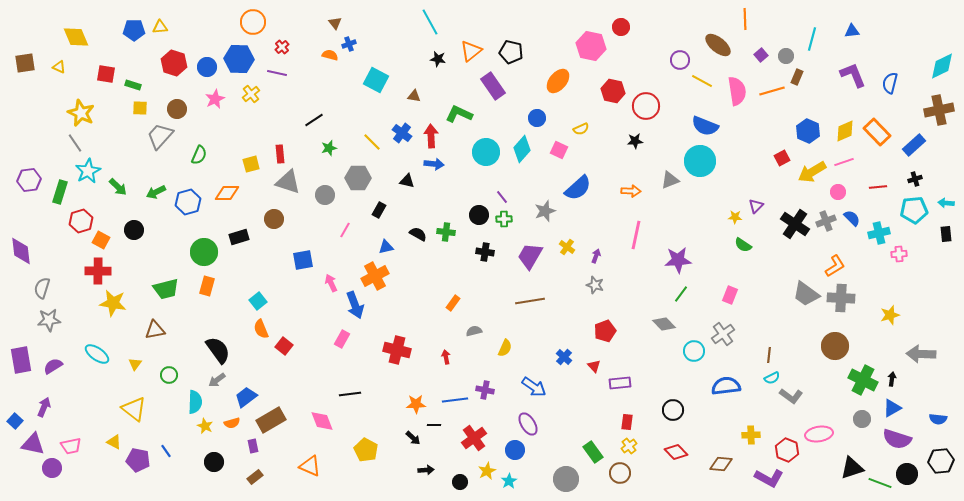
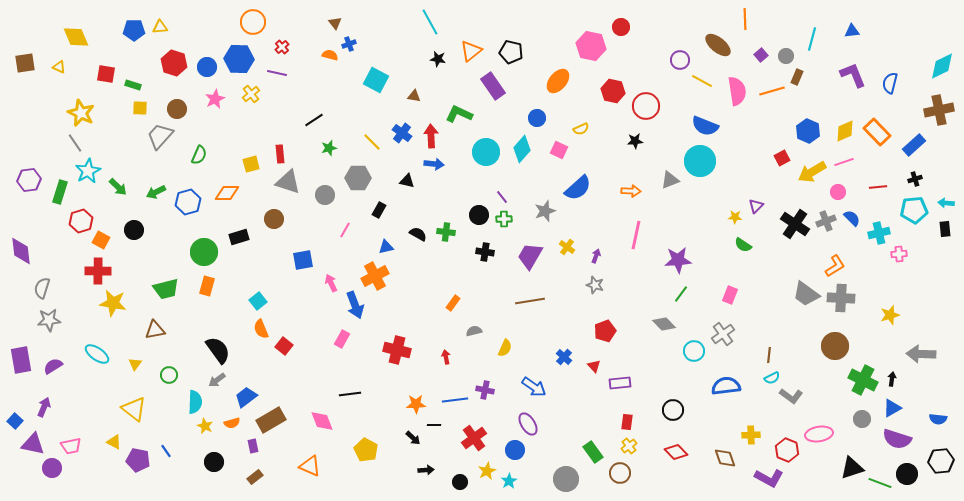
black rectangle at (946, 234): moved 1 px left, 5 px up
brown diamond at (721, 464): moved 4 px right, 6 px up; rotated 65 degrees clockwise
